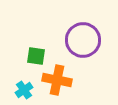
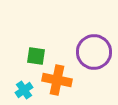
purple circle: moved 11 px right, 12 px down
